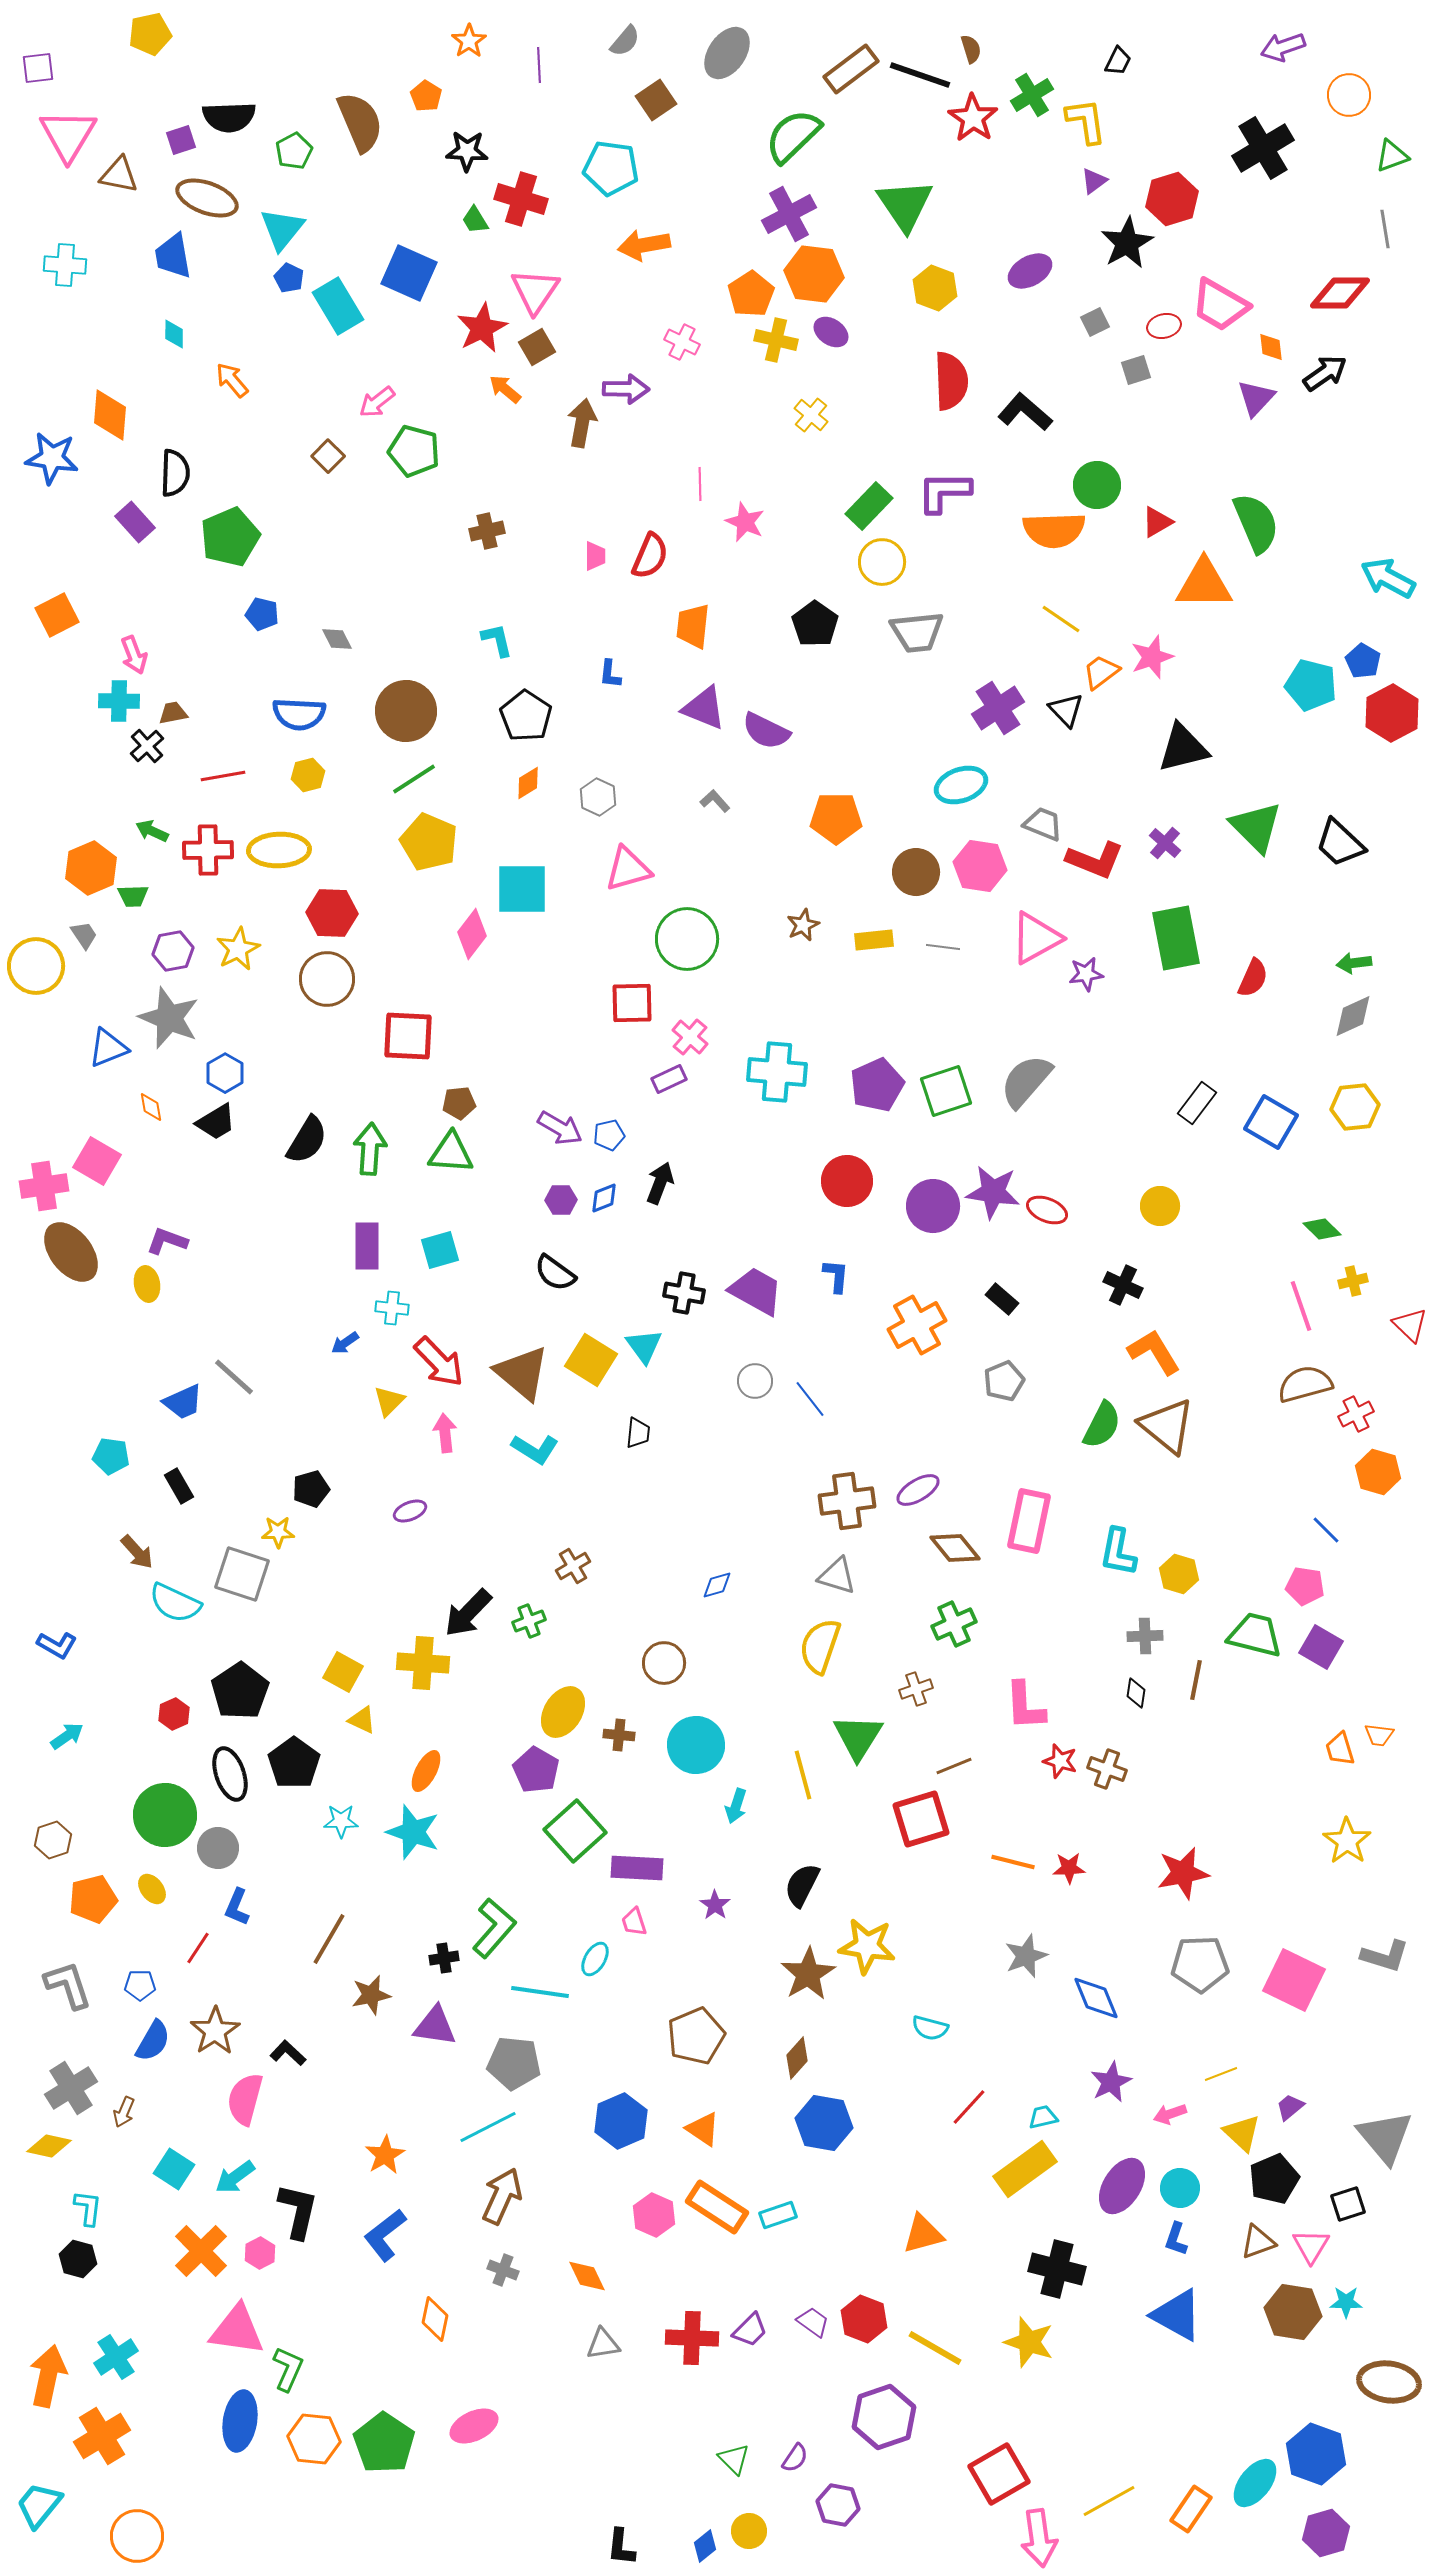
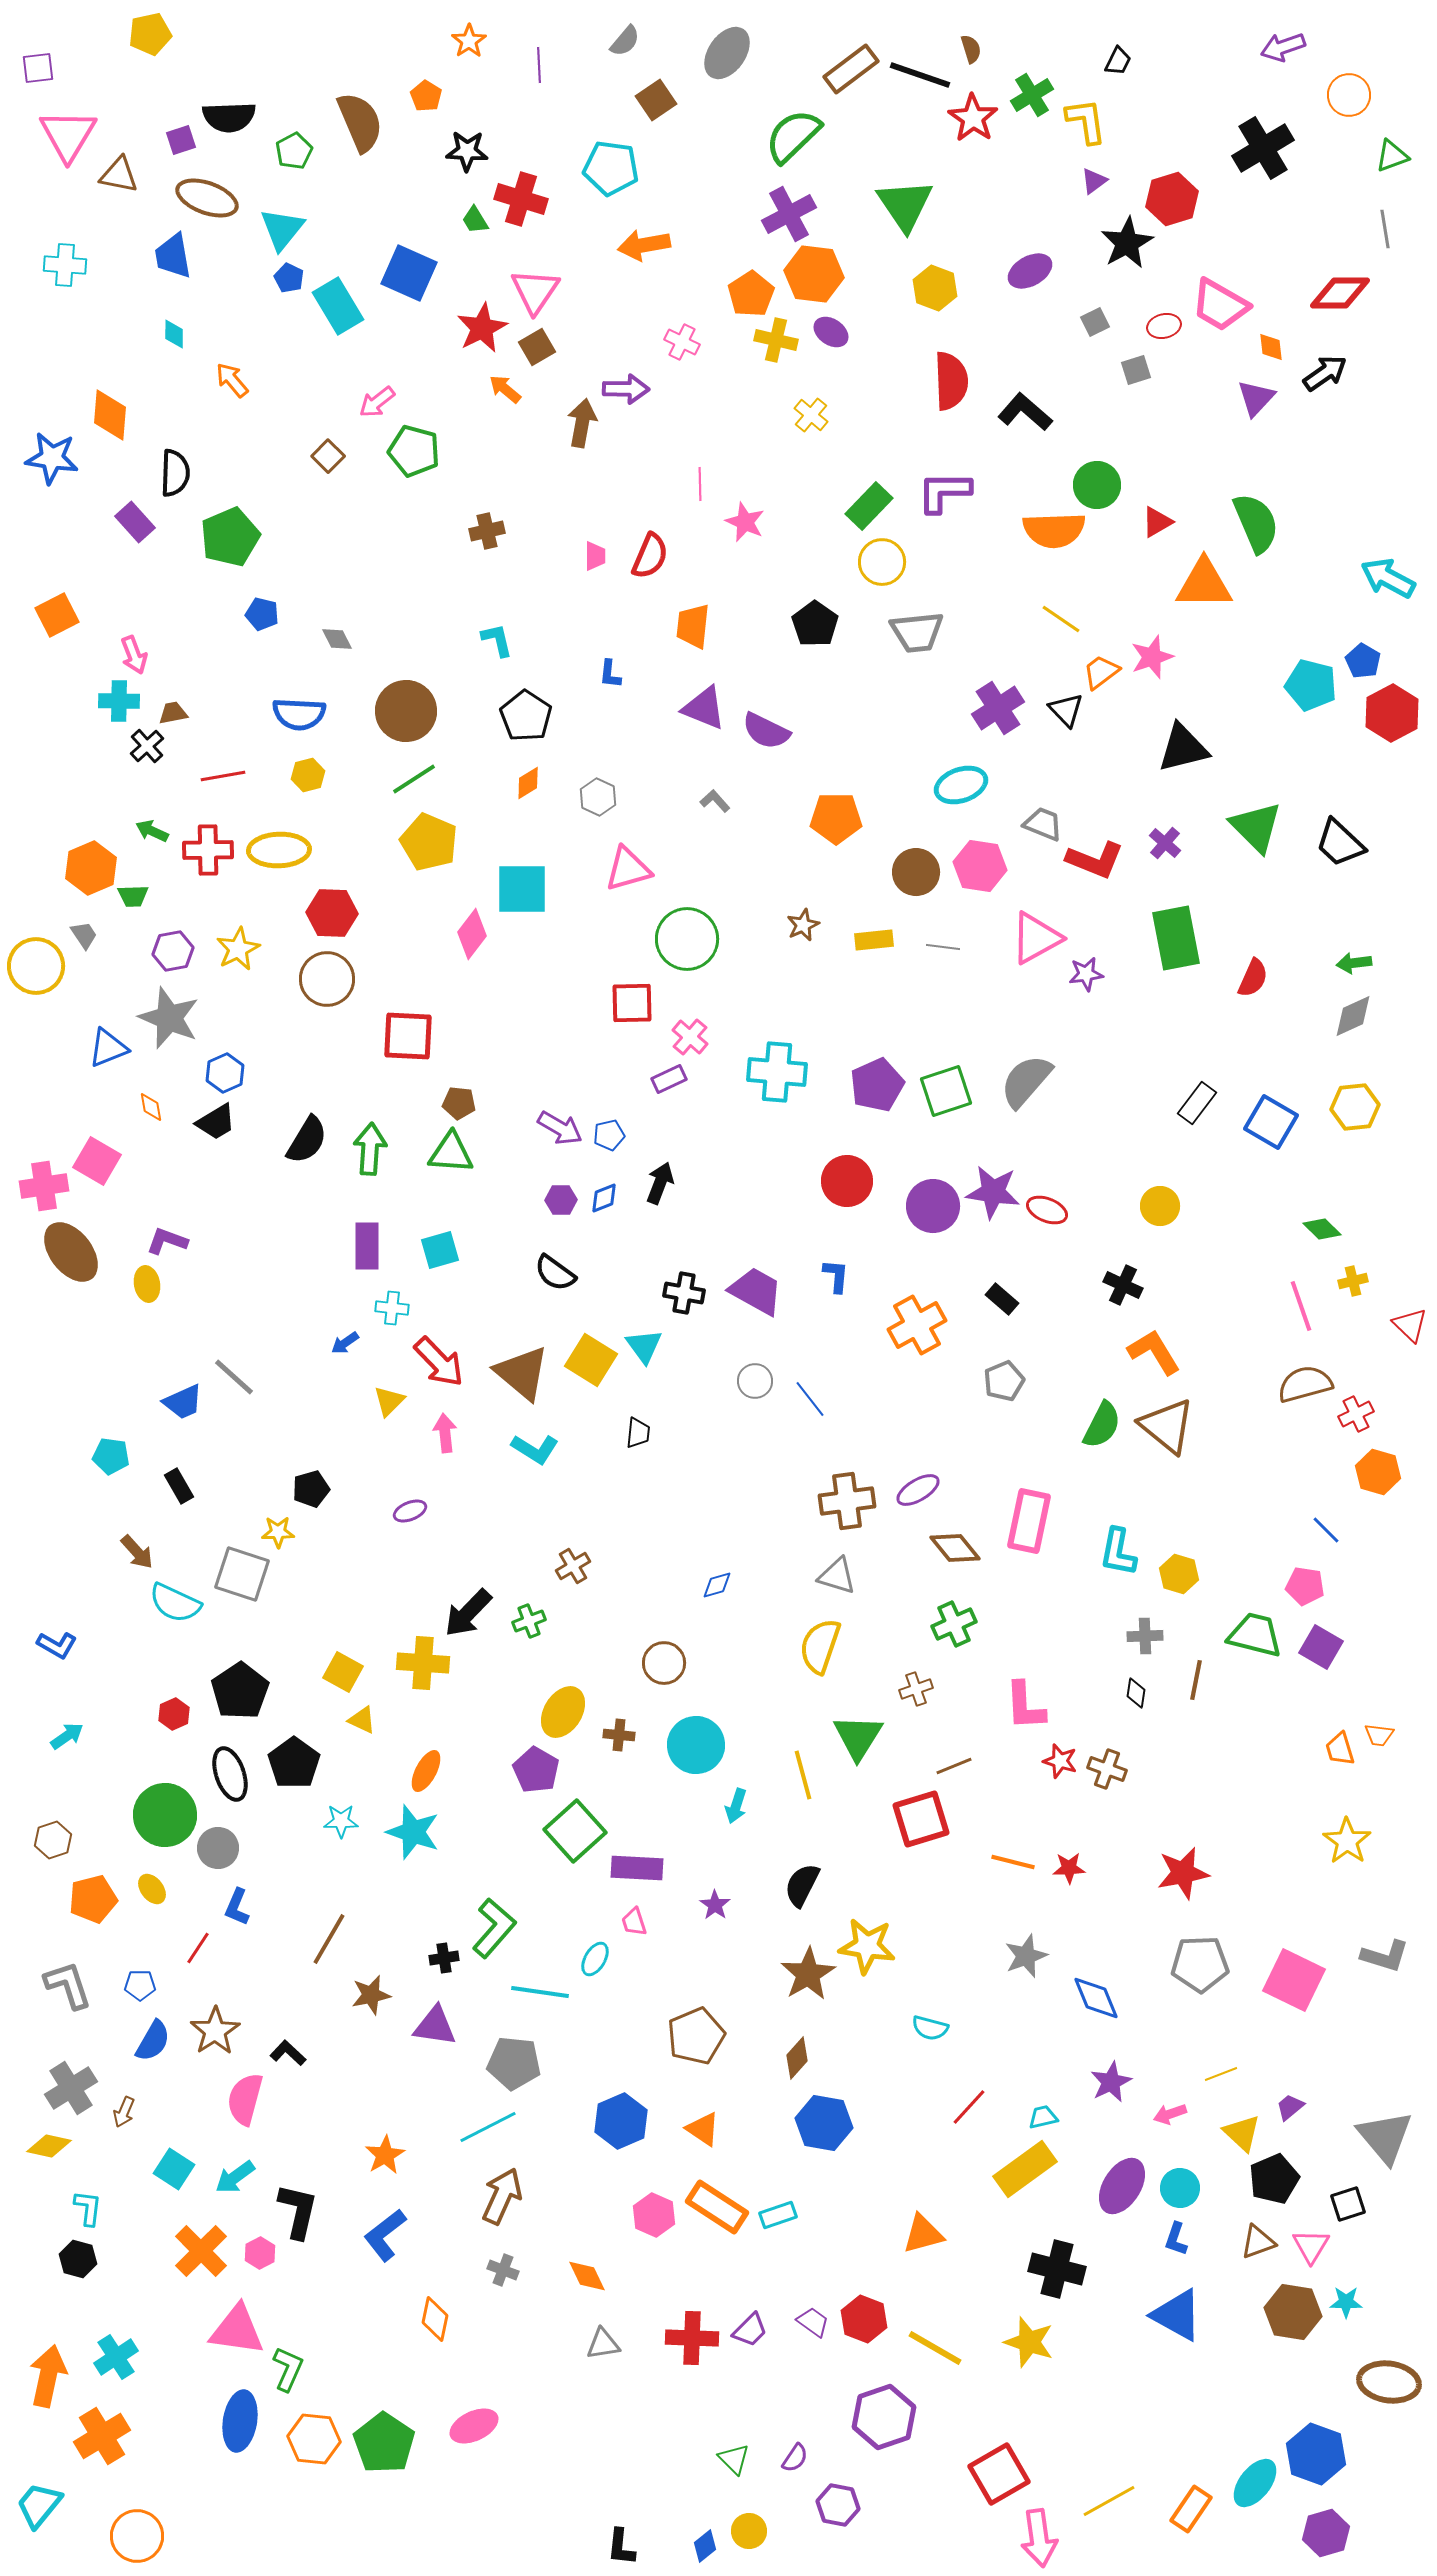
blue hexagon at (225, 1073): rotated 6 degrees clockwise
brown pentagon at (459, 1103): rotated 12 degrees clockwise
